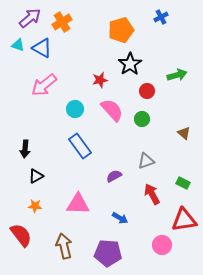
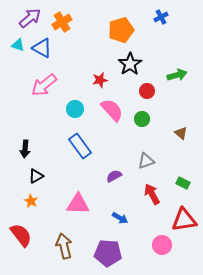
brown triangle: moved 3 px left
orange star: moved 4 px left, 5 px up; rotated 24 degrees clockwise
